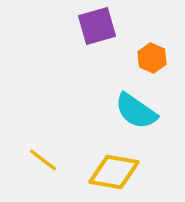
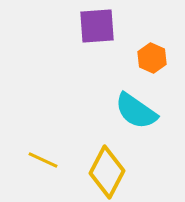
purple square: rotated 12 degrees clockwise
yellow line: rotated 12 degrees counterclockwise
yellow diamond: moved 7 px left; rotated 72 degrees counterclockwise
